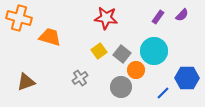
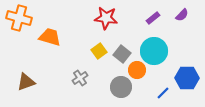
purple rectangle: moved 5 px left, 1 px down; rotated 16 degrees clockwise
orange circle: moved 1 px right
